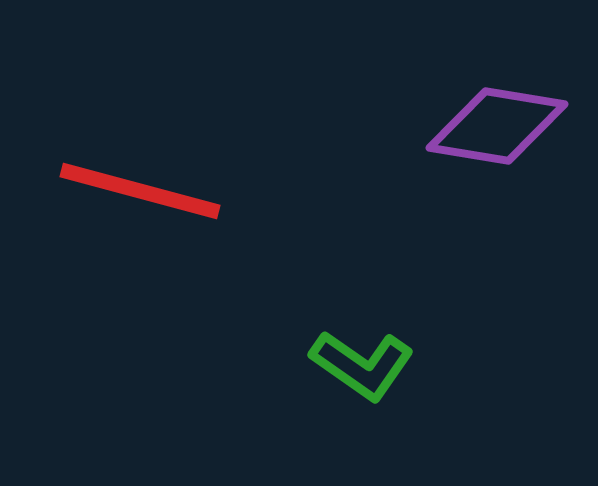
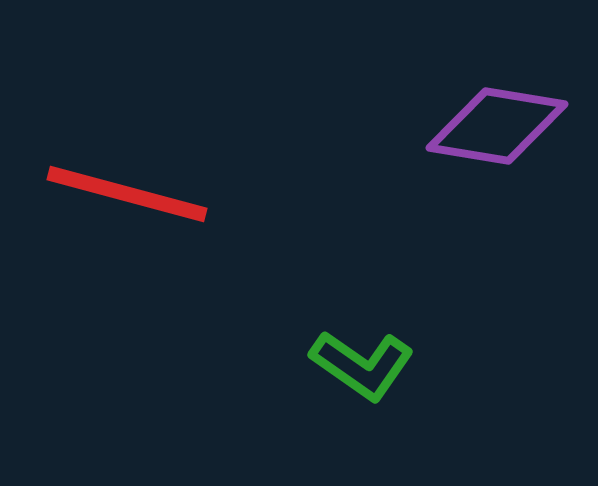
red line: moved 13 px left, 3 px down
